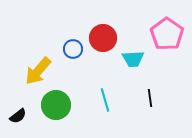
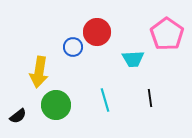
red circle: moved 6 px left, 6 px up
blue circle: moved 2 px up
yellow arrow: moved 1 px right, 1 px down; rotated 32 degrees counterclockwise
